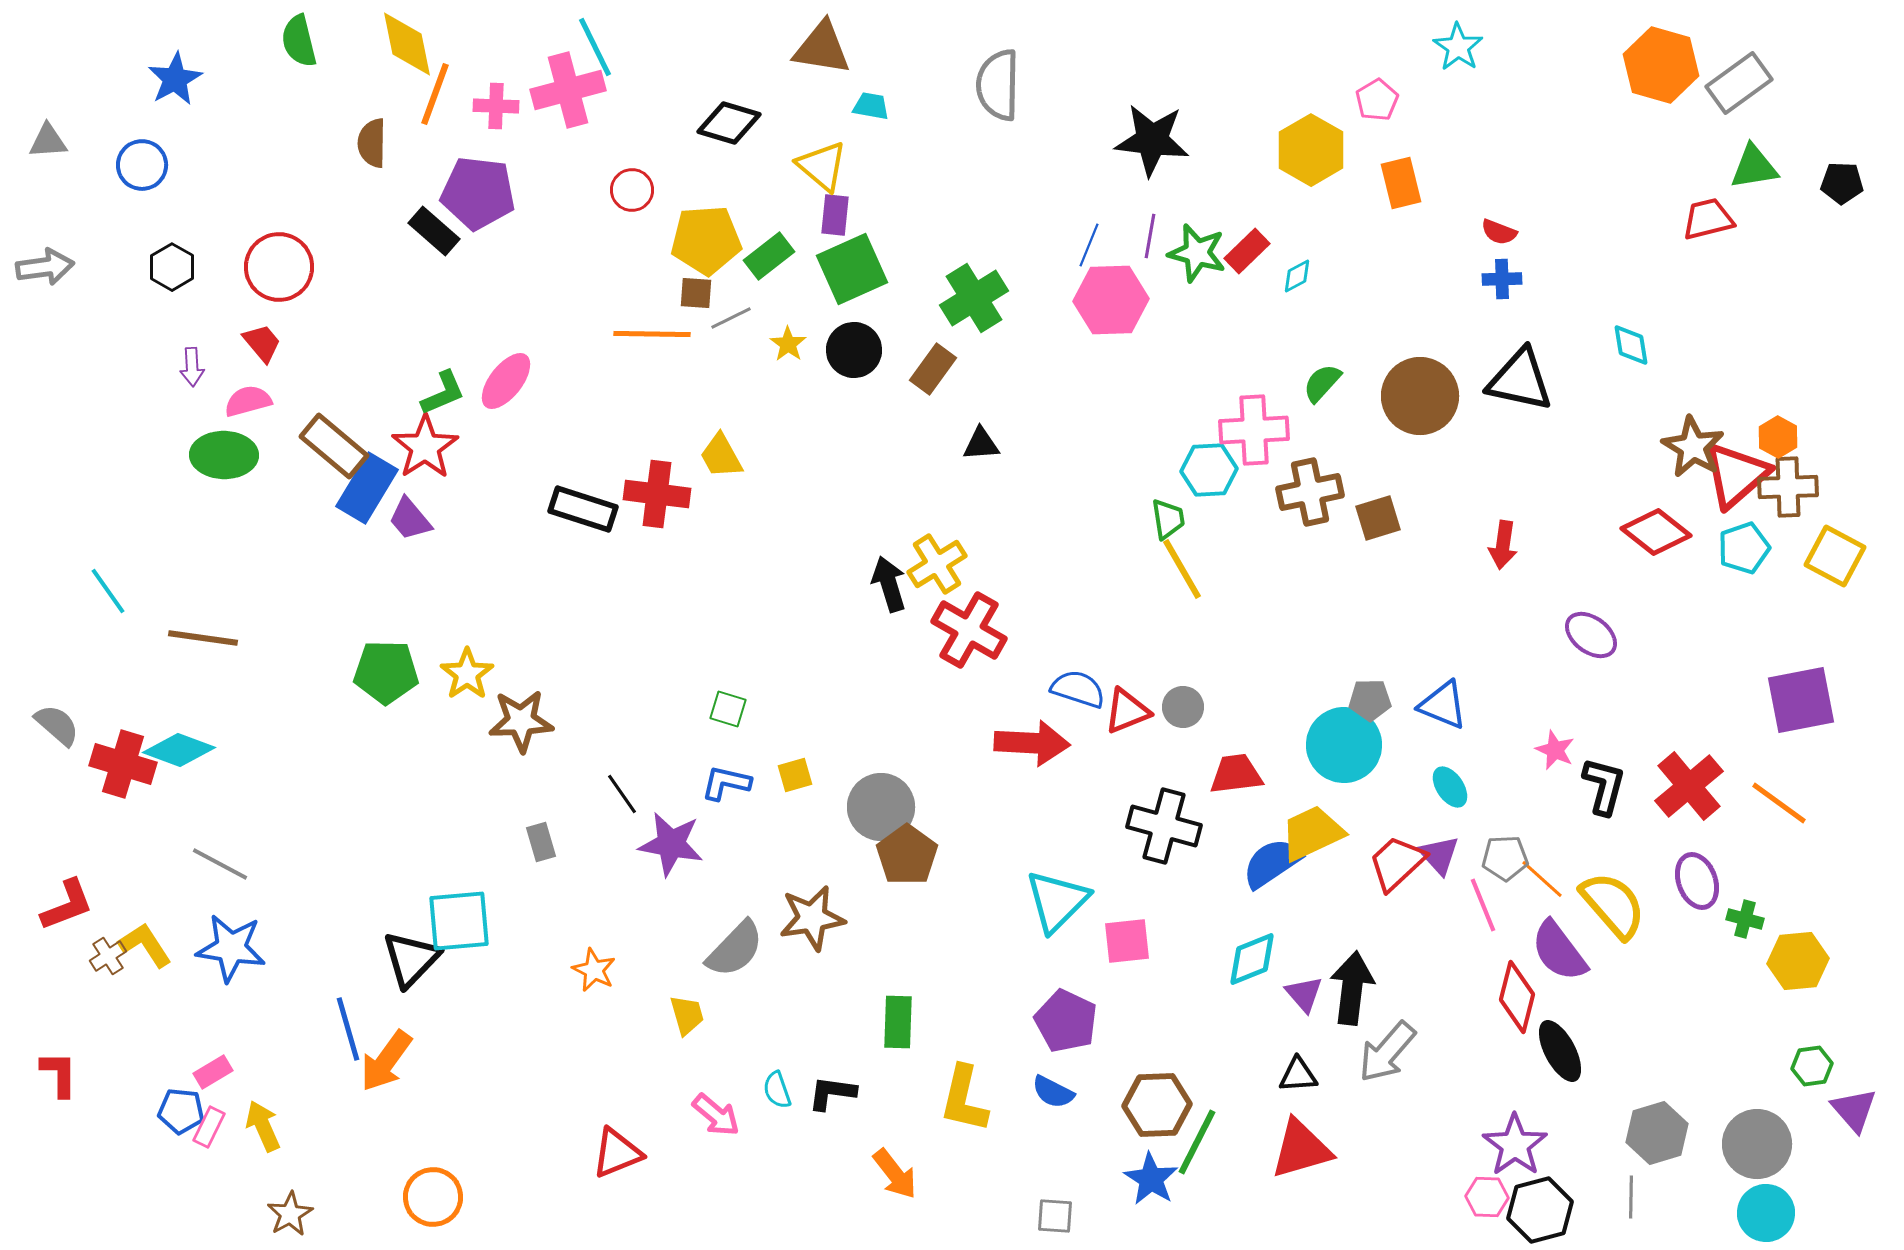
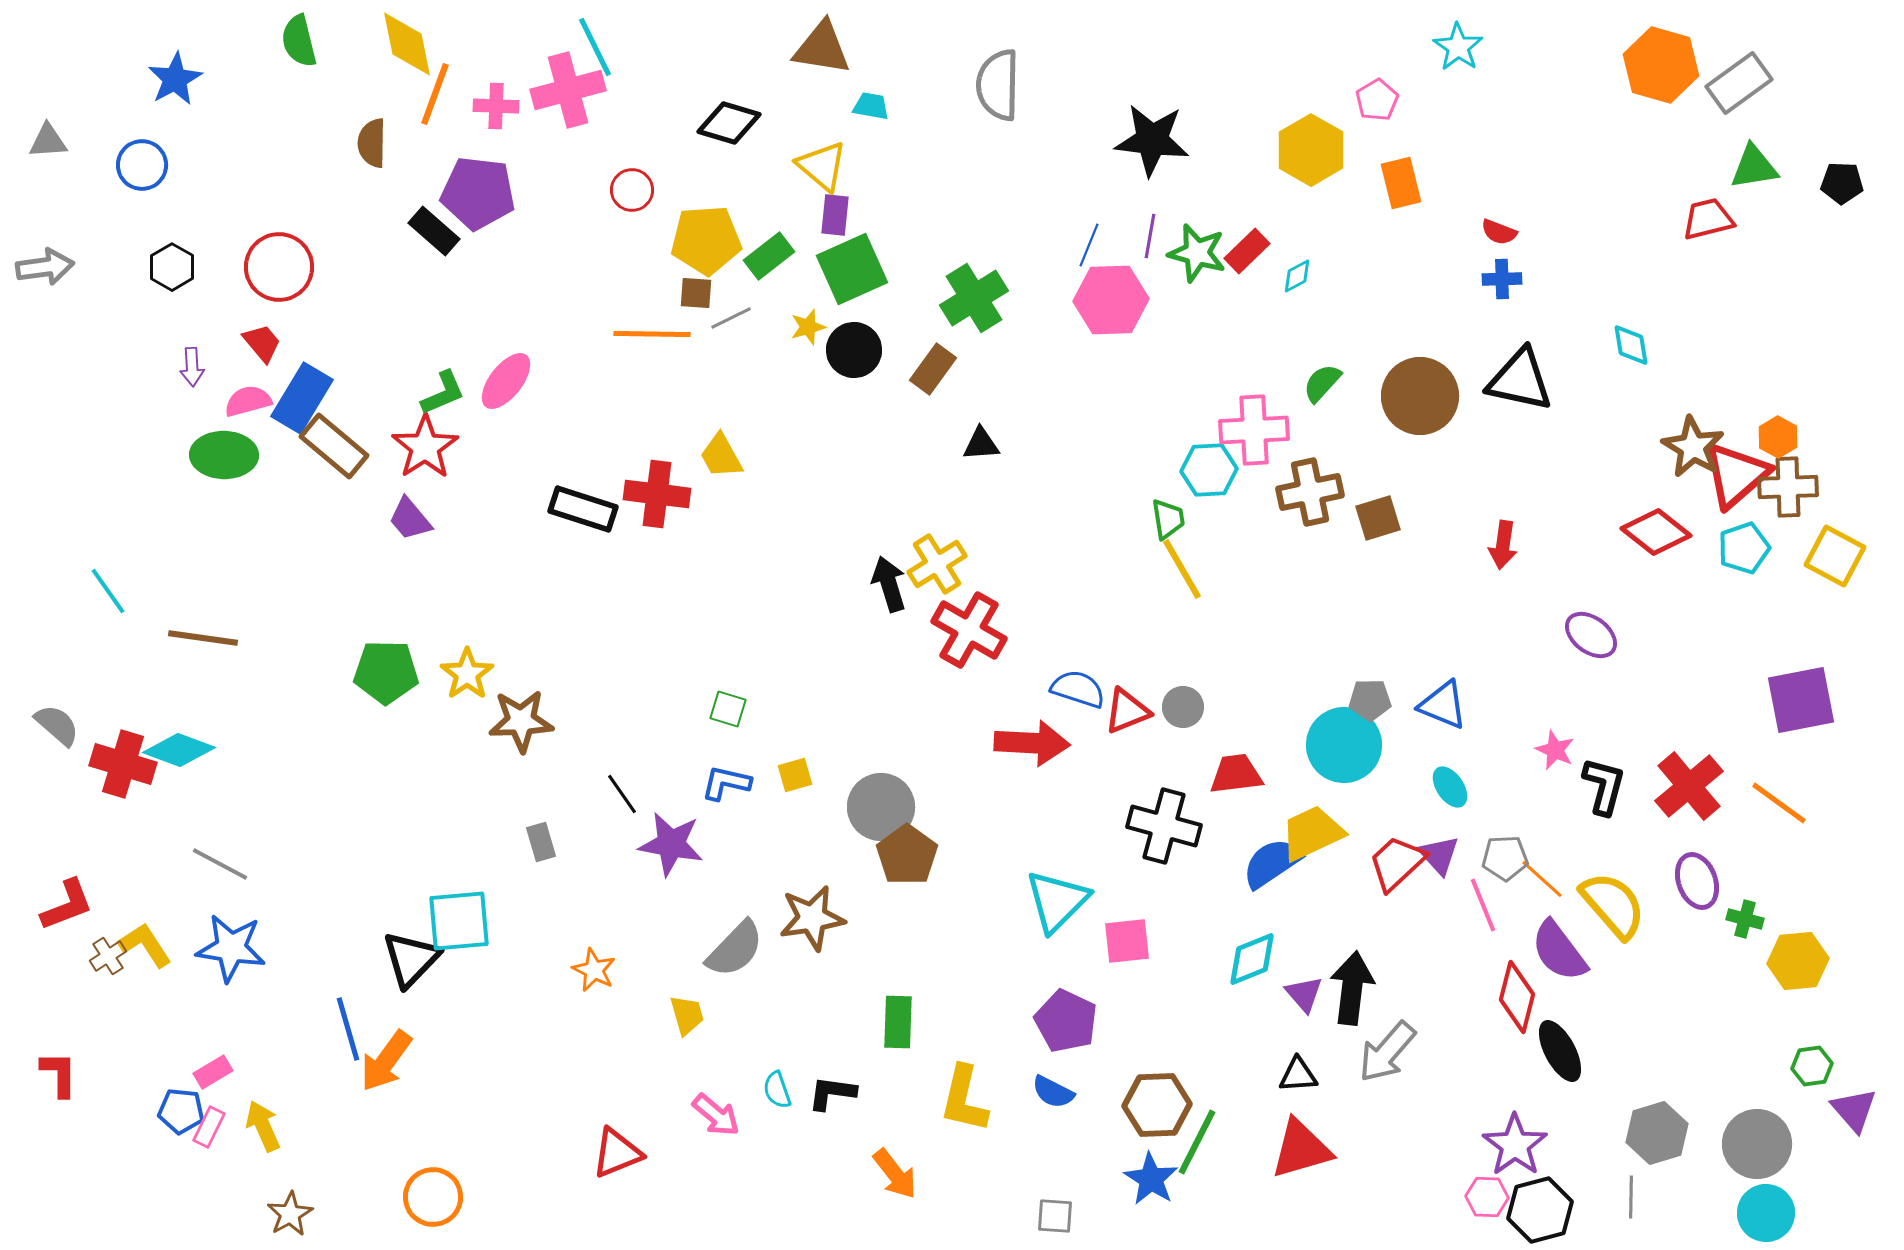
yellow star at (788, 344): moved 20 px right, 17 px up; rotated 21 degrees clockwise
blue rectangle at (367, 488): moved 65 px left, 90 px up
